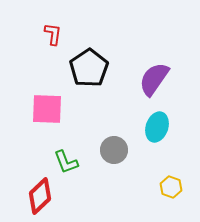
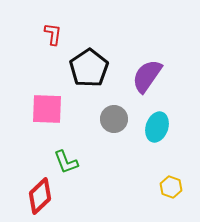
purple semicircle: moved 7 px left, 3 px up
gray circle: moved 31 px up
